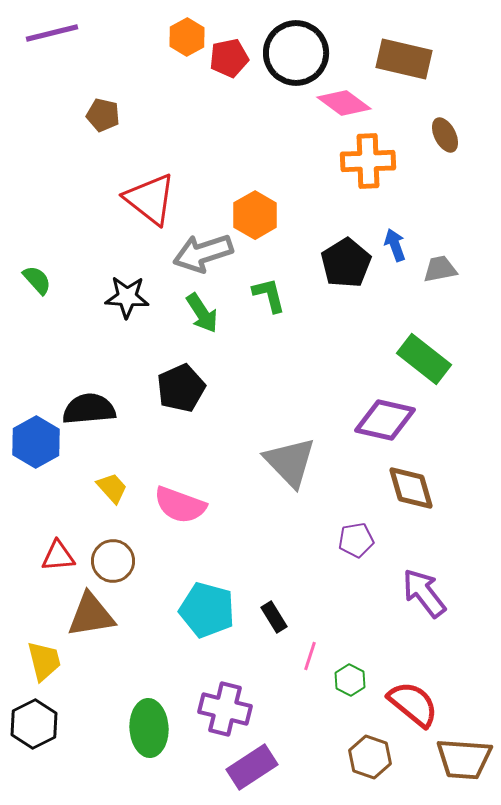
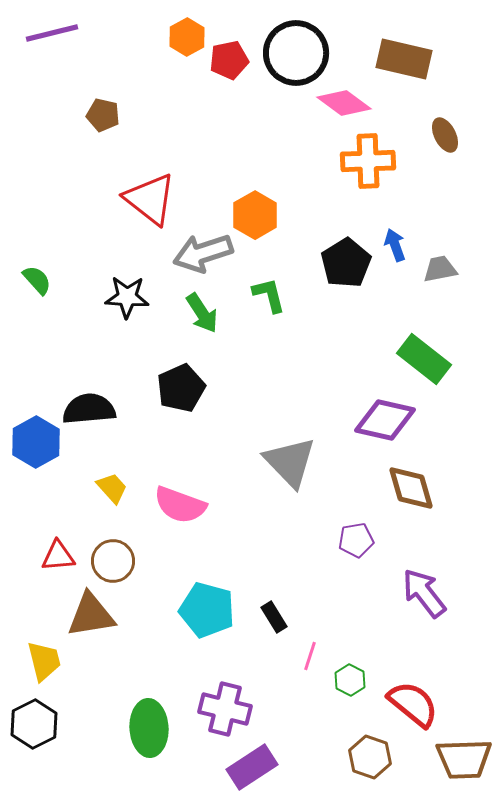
red pentagon at (229, 58): moved 2 px down
brown trapezoid at (464, 759): rotated 6 degrees counterclockwise
